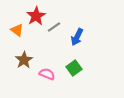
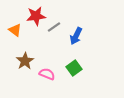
red star: rotated 24 degrees clockwise
orange triangle: moved 2 px left
blue arrow: moved 1 px left, 1 px up
brown star: moved 1 px right, 1 px down
